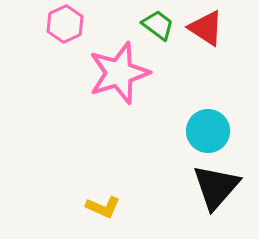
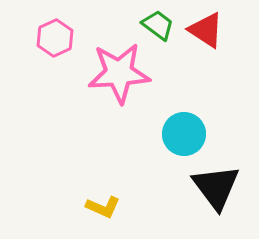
pink hexagon: moved 10 px left, 14 px down
red triangle: moved 2 px down
pink star: rotated 14 degrees clockwise
cyan circle: moved 24 px left, 3 px down
black triangle: rotated 18 degrees counterclockwise
